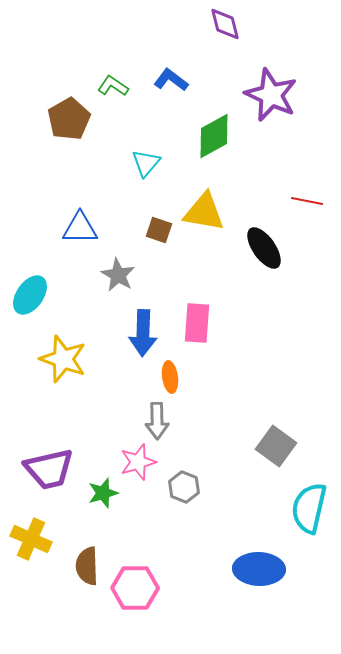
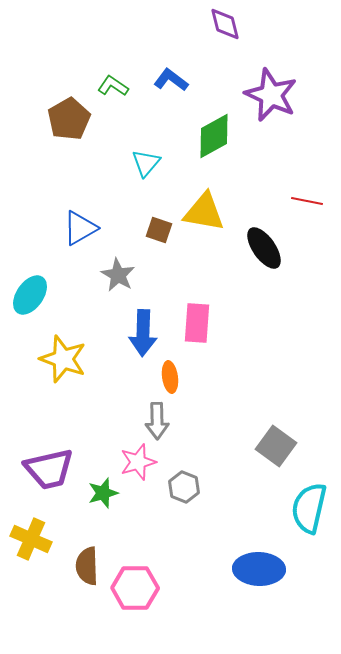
blue triangle: rotated 30 degrees counterclockwise
